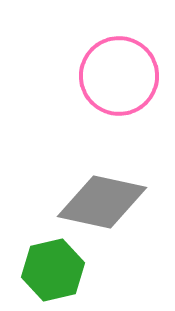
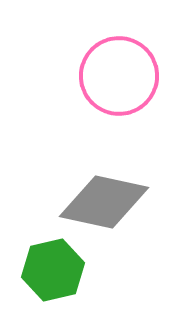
gray diamond: moved 2 px right
